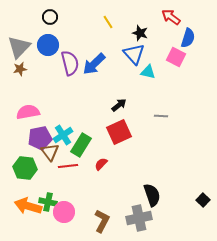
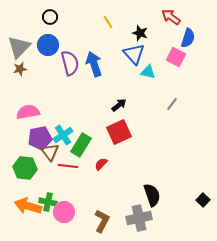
blue arrow: rotated 115 degrees clockwise
gray line: moved 11 px right, 12 px up; rotated 56 degrees counterclockwise
red line: rotated 12 degrees clockwise
